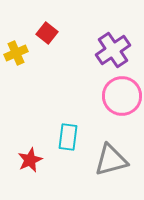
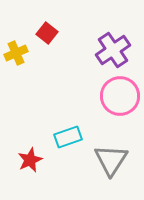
pink circle: moved 2 px left
cyan rectangle: rotated 64 degrees clockwise
gray triangle: rotated 42 degrees counterclockwise
